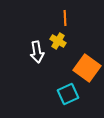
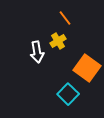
orange line: rotated 35 degrees counterclockwise
yellow cross: rotated 28 degrees clockwise
cyan square: rotated 20 degrees counterclockwise
